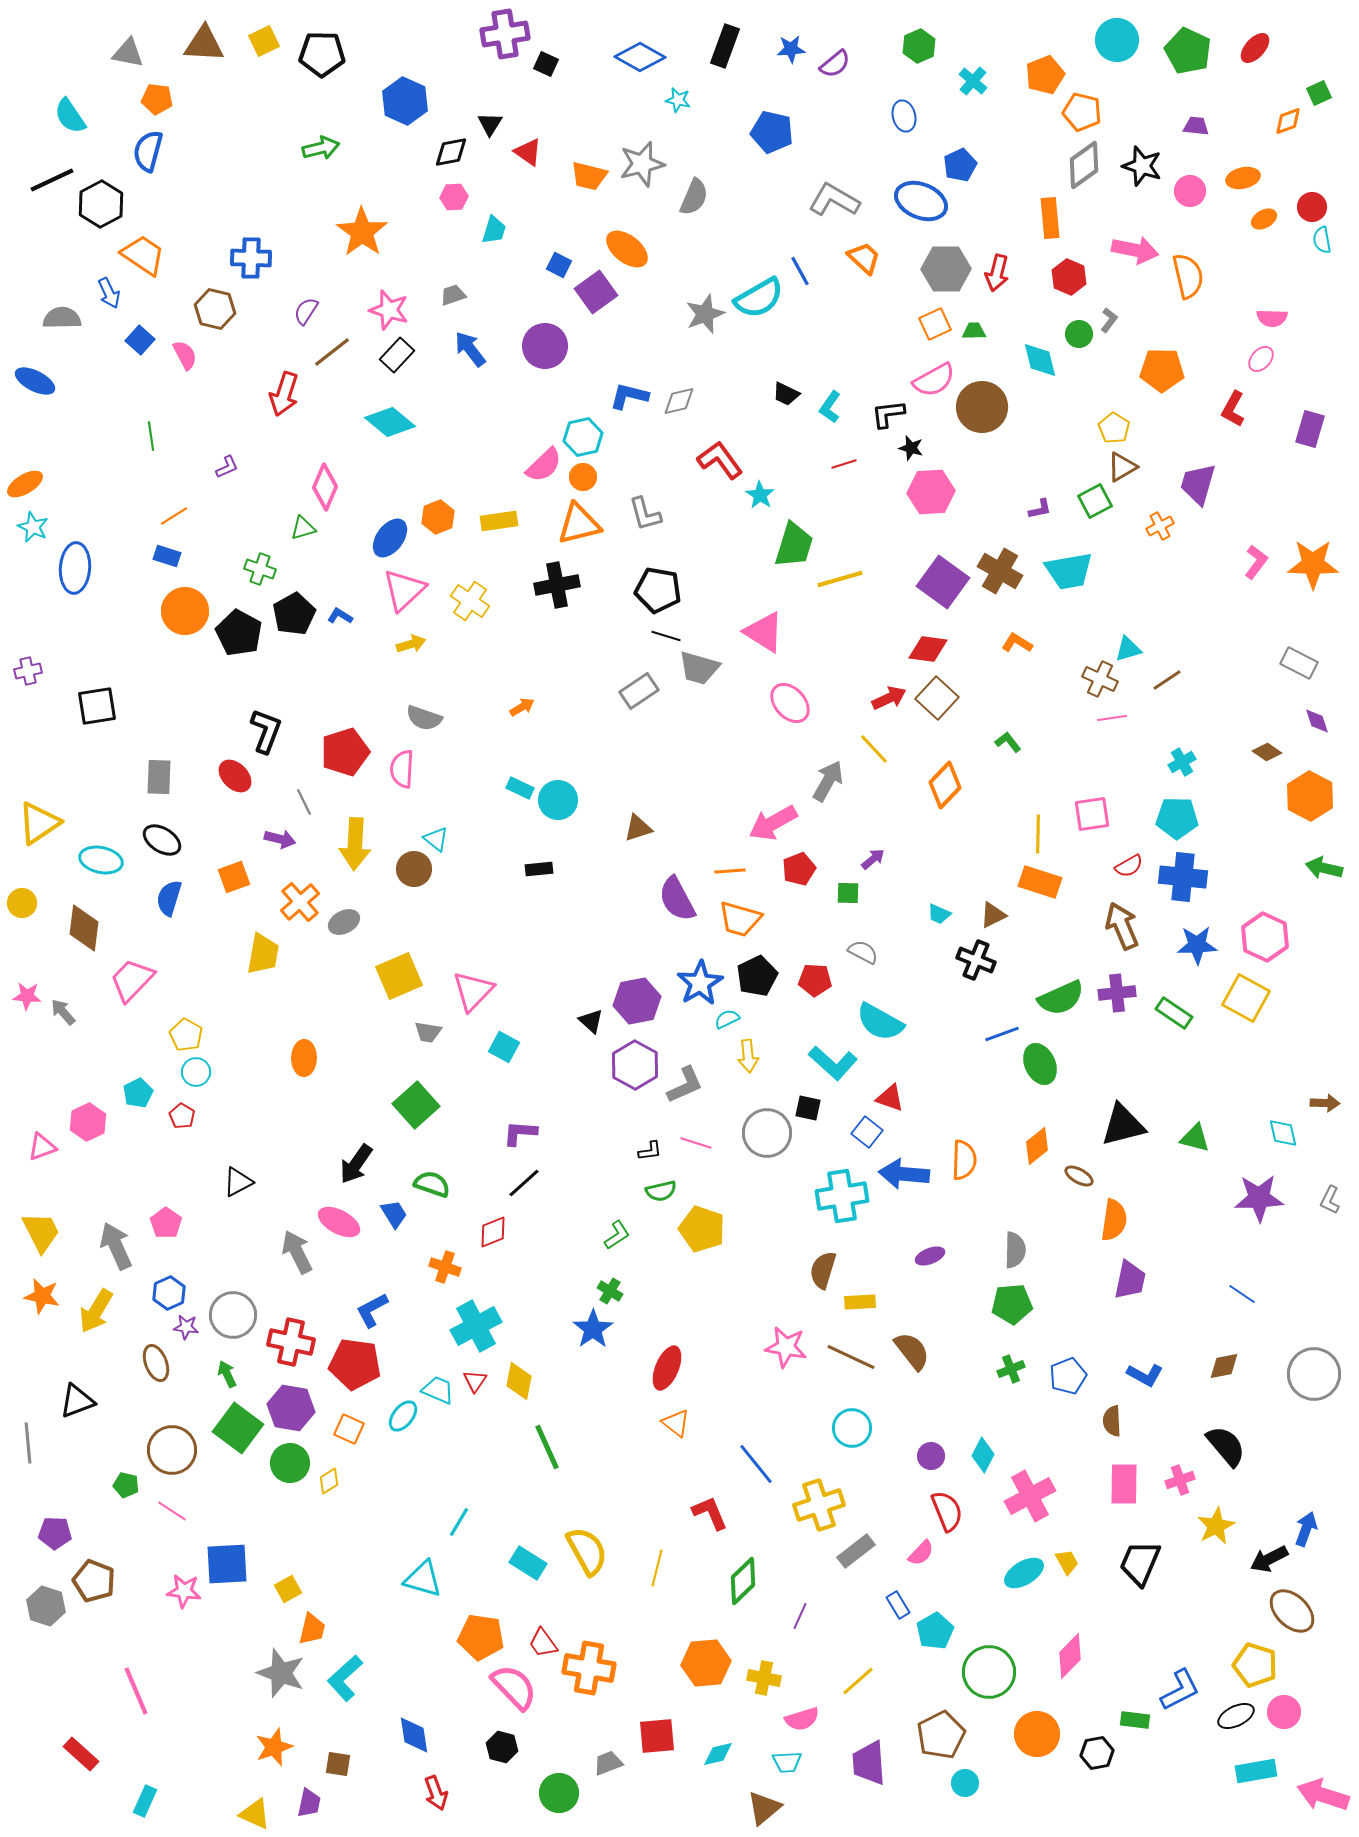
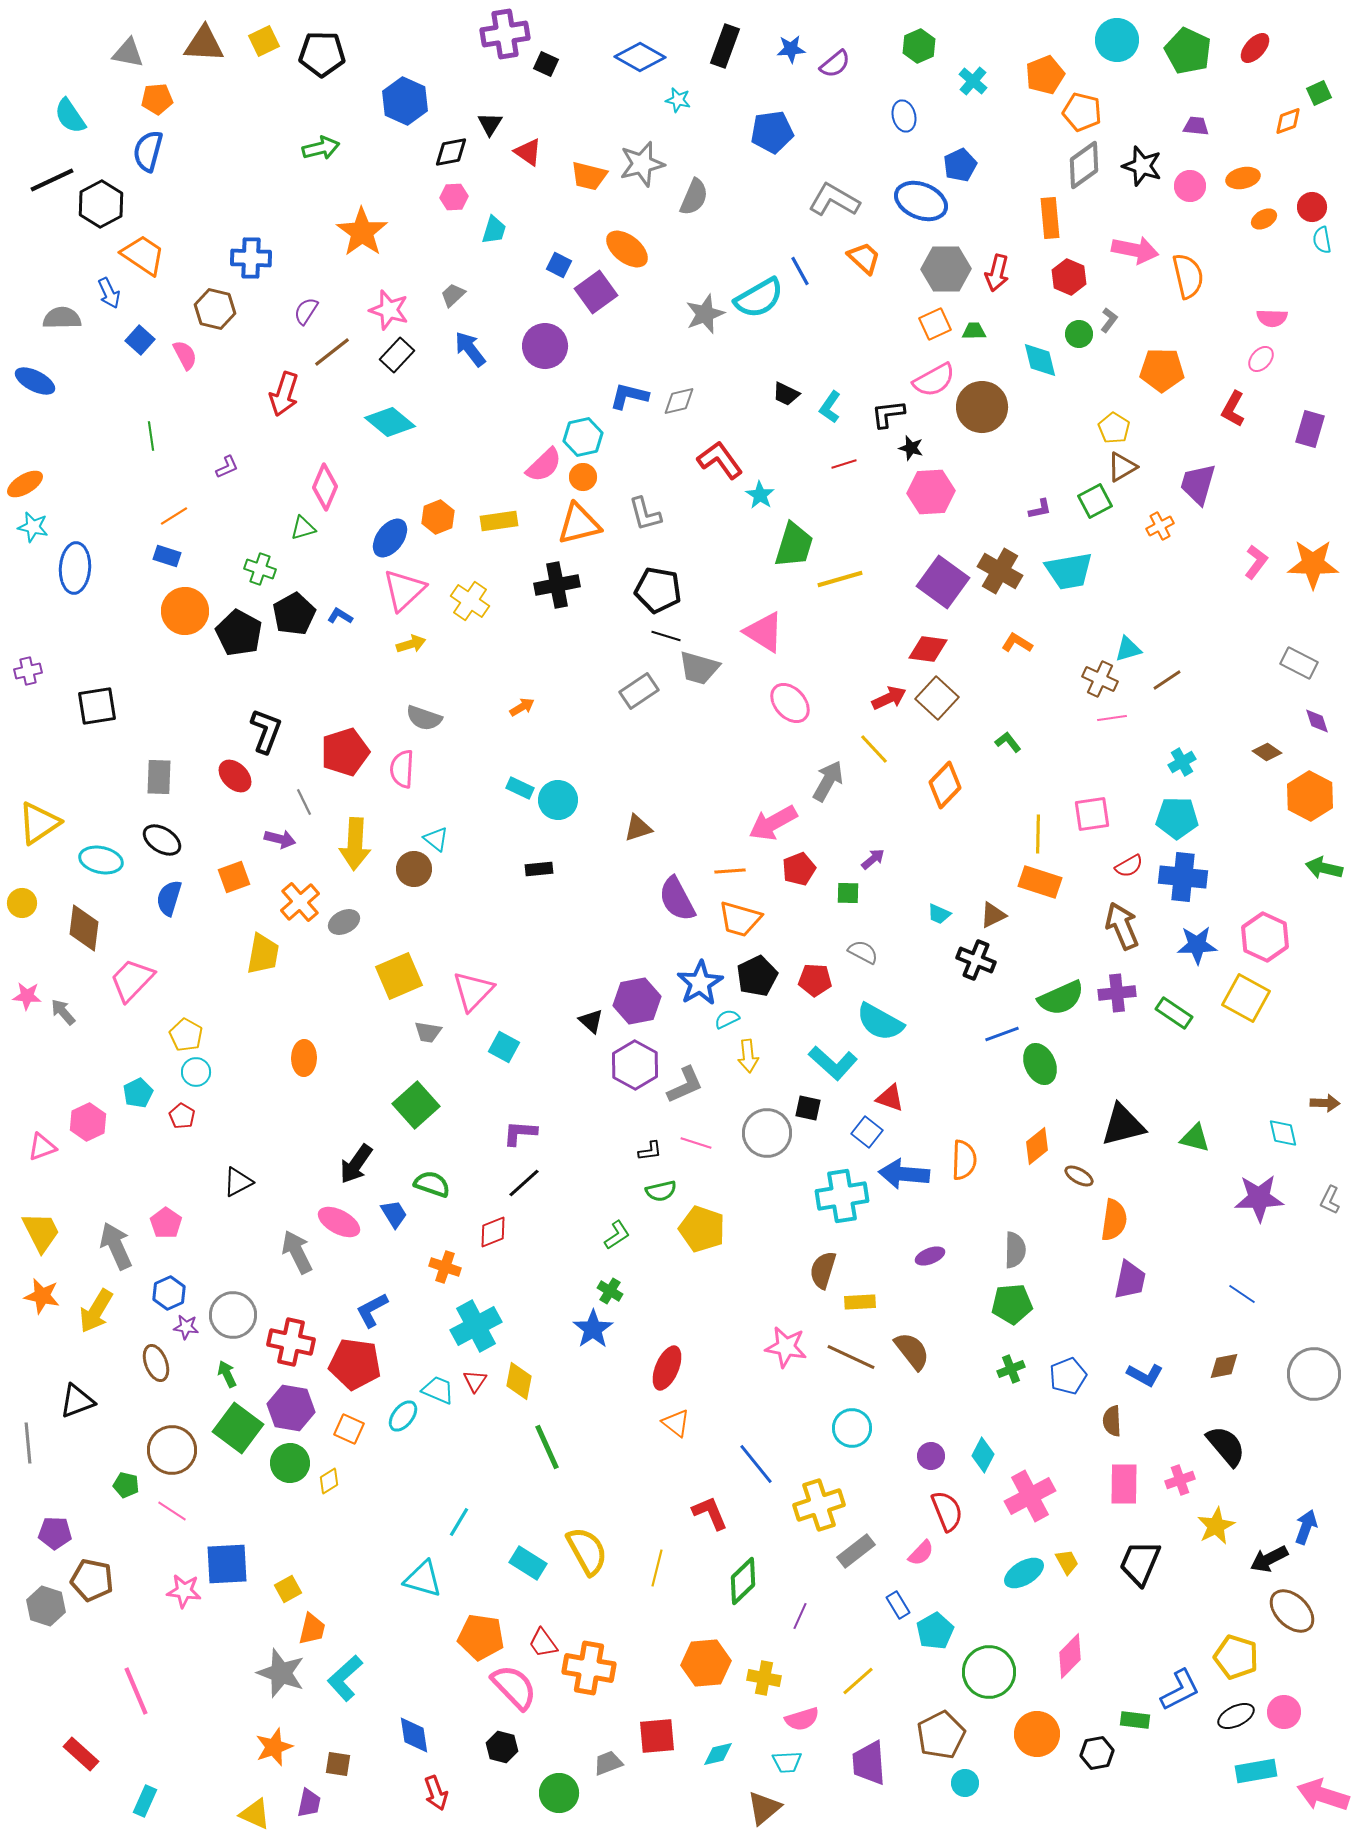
orange pentagon at (157, 99): rotated 12 degrees counterclockwise
blue pentagon at (772, 132): rotated 21 degrees counterclockwise
pink circle at (1190, 191): moved 5 px up
gray trapezoid at (453, 295): rotated 24 degrees counterclockwise
cyan star at (33, 527): rotated 12 degrees counterclockwise
blue arrow at (1306, 1529): moved 2 px up
brown pentagon at (94, 1581): moved 2 px left, 1 px up; rotated 9 degrees counterclockwise
yellow pentagon at (1255, 1665): moved 19 px left, 8 px up
